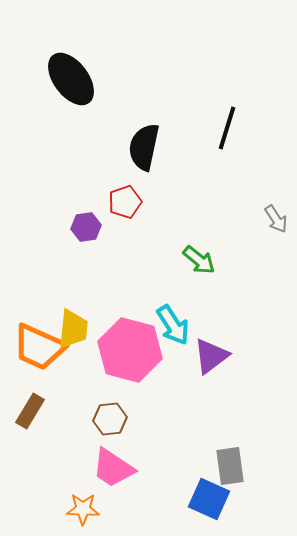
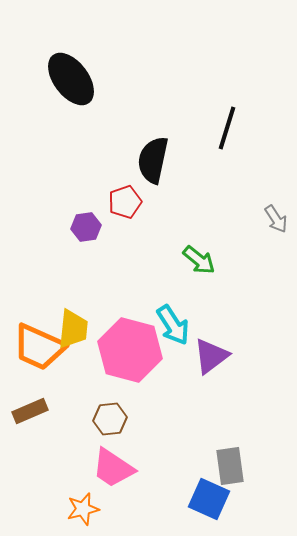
black semicircle: moved 9 px right, 13 px down
brown rectangle: rotated 36 degrees clockwise
orange star: rotated 16 degrees counterclockwise
